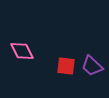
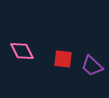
red square: moved 3 px left, 7 px up
